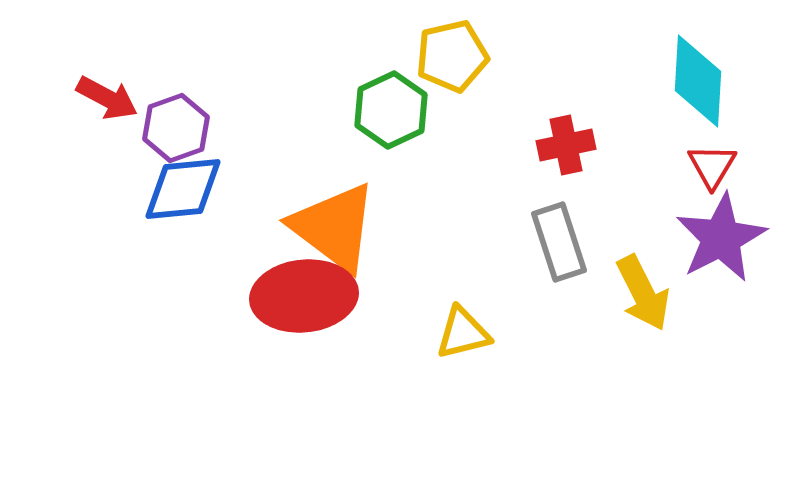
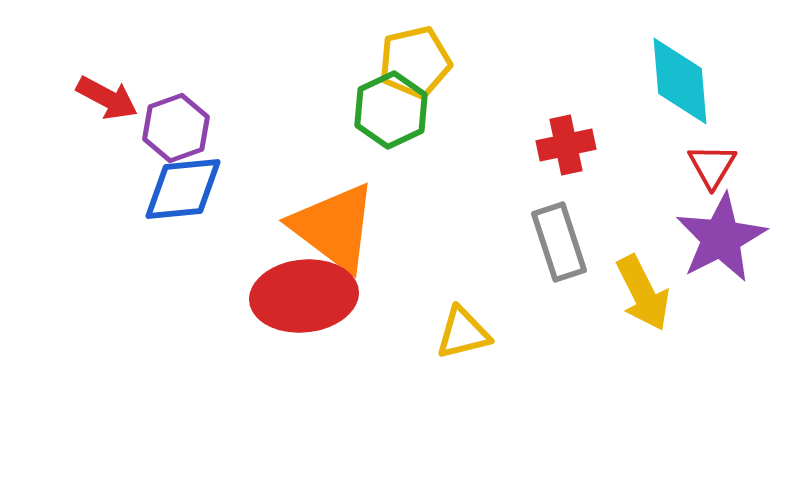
yellow pentagon: moved 37 px left, 6 px down
cyan diamond: moved 18 px left; rotated 8 degrees counterclockwise
